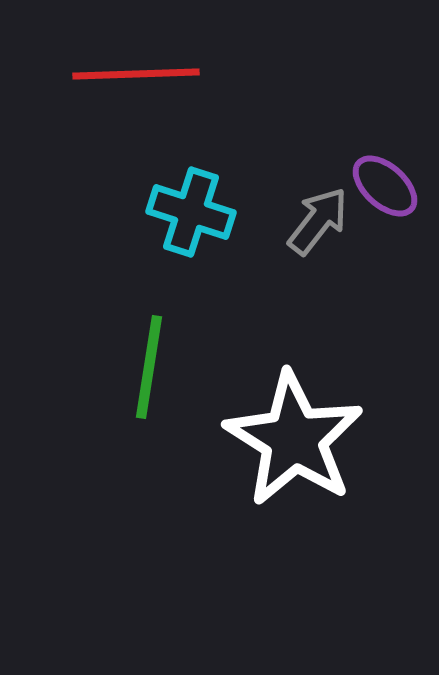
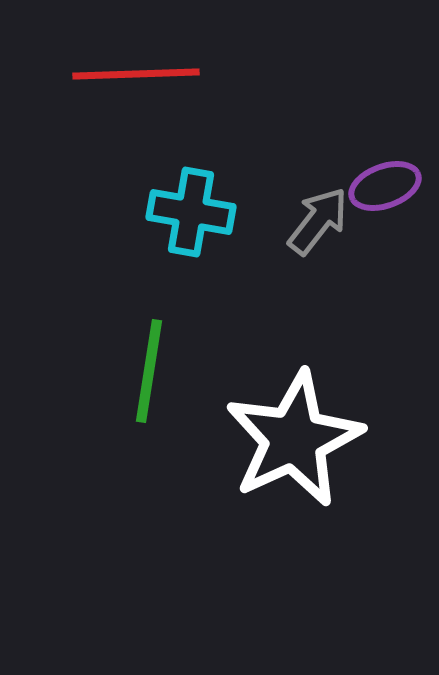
purple ellipse: rotated 62 degrees counterclockwise
cyan cross: rotated 8 degrees counterclockwise
green line: moved 4 px down
white star: rotated 15 degrees clockwise
